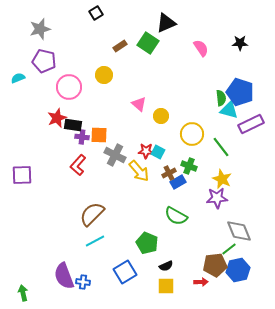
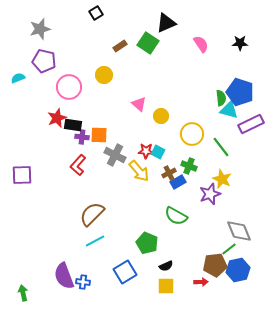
pink semicircle at (201, 48): moved 4 px up
purple star at (217, 198): moved 7 px left, 4 px up; rotated 15 degrees counterclockwise
